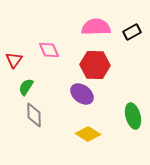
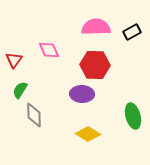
green semicircle: moved 6 px left, 3 px down
purple ellipse: rotated 35 degrees counterclockwise
